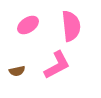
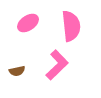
pink ellipse: moved 2 px up
pink L-shape: rotated 16 degrees counterclockwise
